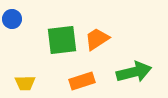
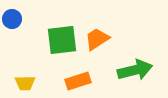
green arrow: moved 1 px right, 2 px up
orange rectangle: moved 4 px left
